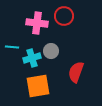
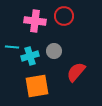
pink cross: moved 2 px left, 2 px up
gray circle: moved 3 px right
cyan cross: moved 2 px left, 2 px up
red semicircle: rotated 20 degrees clockwise
orange square: moved 1 px left
